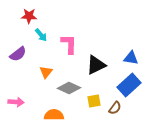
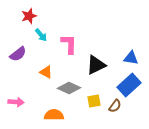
red star: rotated 21 degrees counterclockwise
orange triangle: rotated 40 degrees counterclockwise
brown semicircle: moved 2 px up
